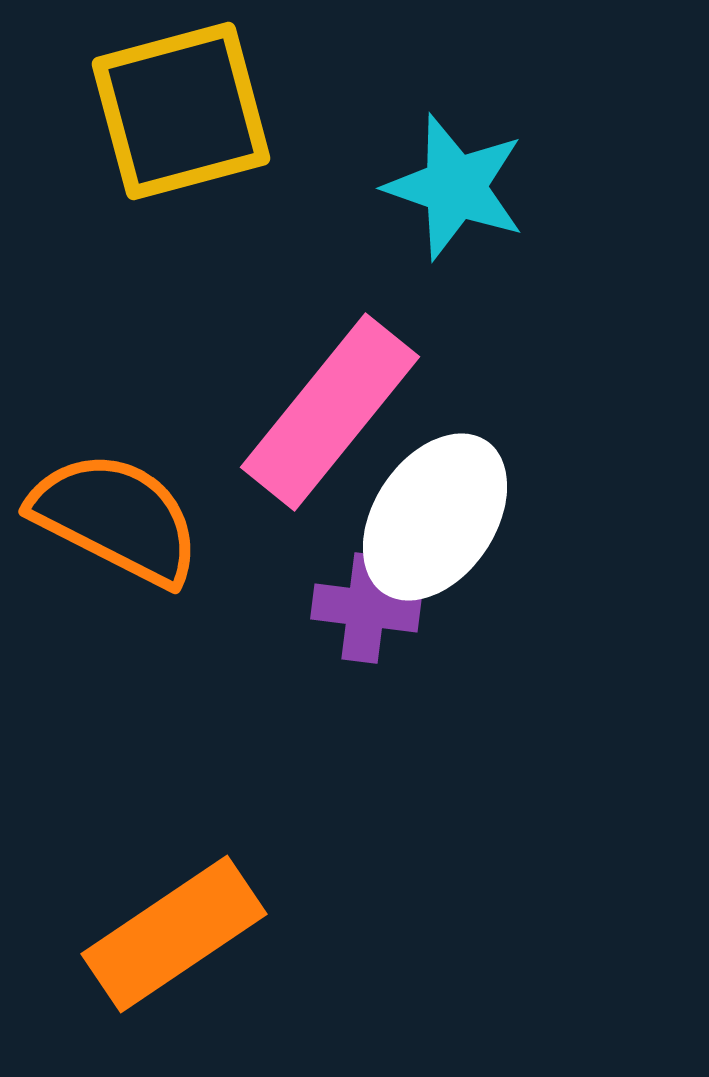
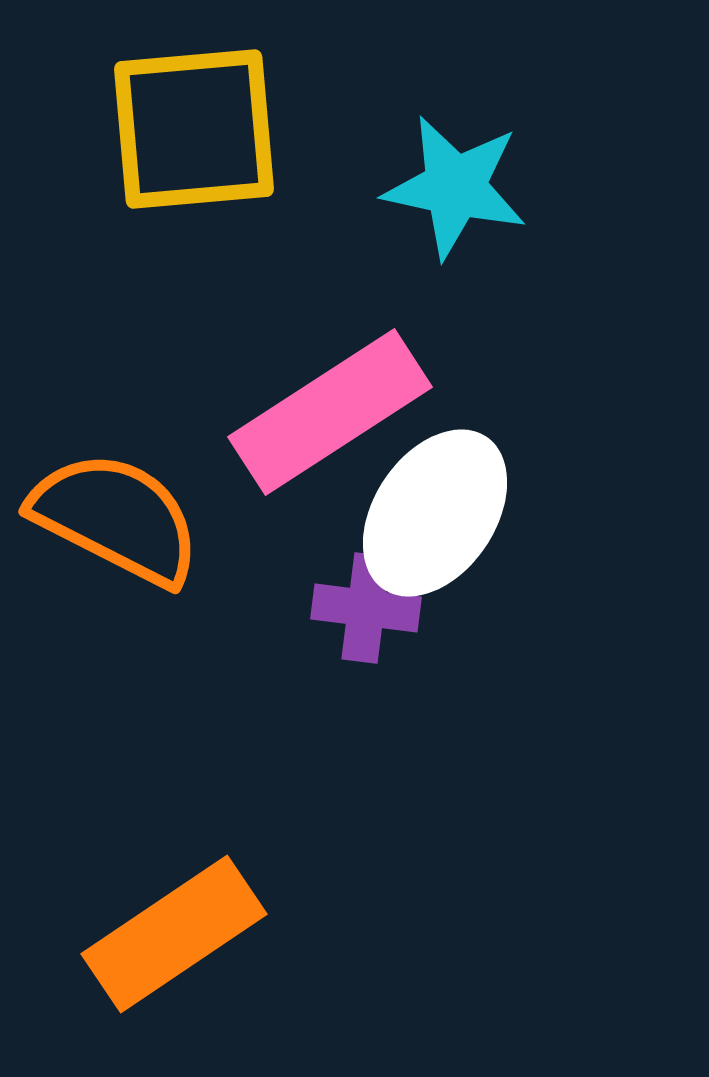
yellow square: moved 13 px right, 18 px down; rotated 10 degrees clockwise
cyan star: rotated 7 degrees counterclockwise
pink rectangle: rotated 18 degrees clockwise
white ellipse: moved 4 px up
